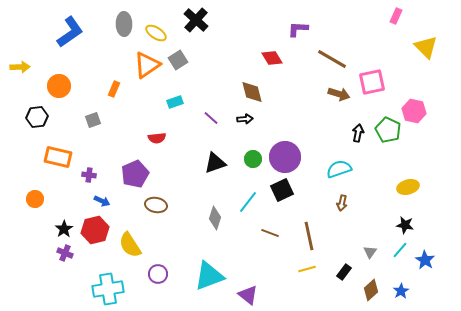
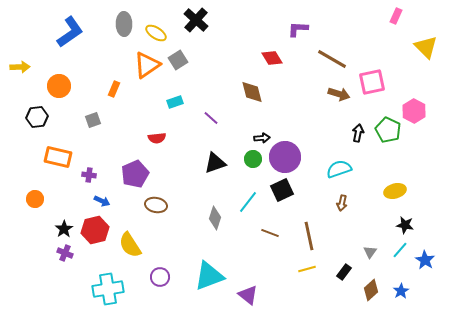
pink hexagon at (414, 111): rotated 15 degrees clockwise
black arrow at (245, 119): moved 17 px right, 19 px down
yellow ellipse at (408, 187): moved 13 px left, 4 px down
purple circle at (158, 274): moved 2 px right, 3 px down
